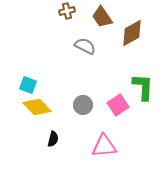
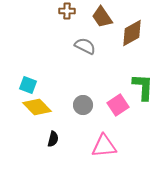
brown cross: rotated 14 degrees clockwise
